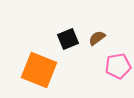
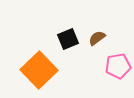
orange square: rotated 24 degrees clockwise
